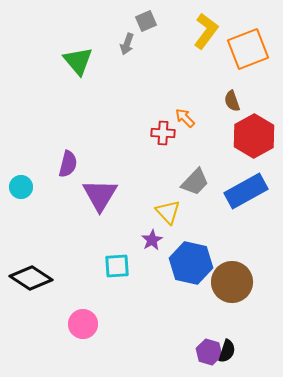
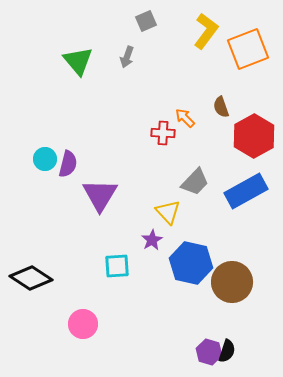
gray arrow: moved 13 px down
brown semicircle: moved 11 px left, 6 px down
cyan circle: moved 24 px right, 28 px up
